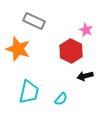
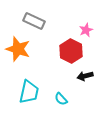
pink star: rotated 24 degrees clockwise
cyan semicircle: rotated 96 degrees clockwise
